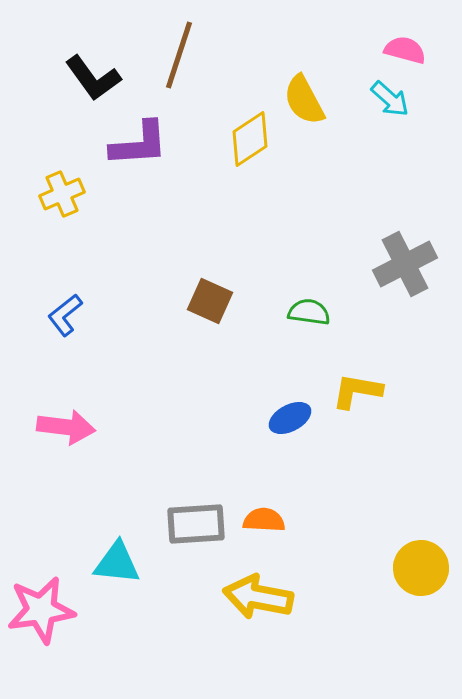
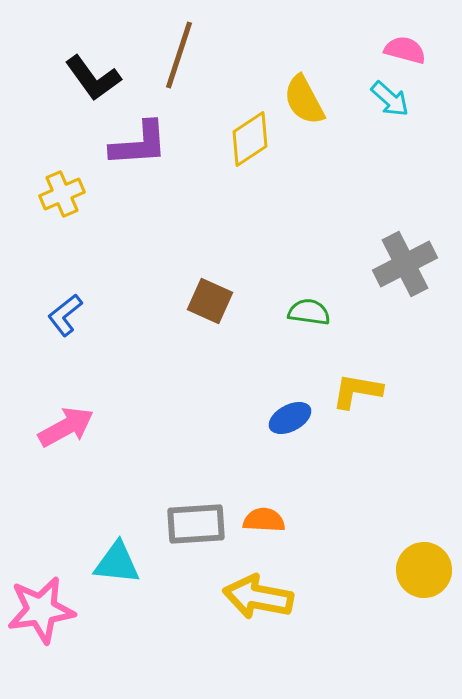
pink arrow: rotated 36 degrees counterclockwise
yellow circle: moved 3 px right, 2 px down
